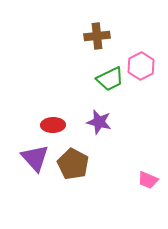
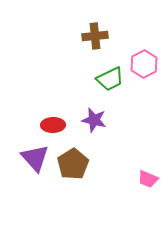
brown cross: moved 2 px left
pink hexagon: moved 3 px right, 2 px up
purple star: moved 5 px left, 2 px up
brown pentagon: rotated 12 degrees clockwise
pink trapezoid: moved 1 px up
